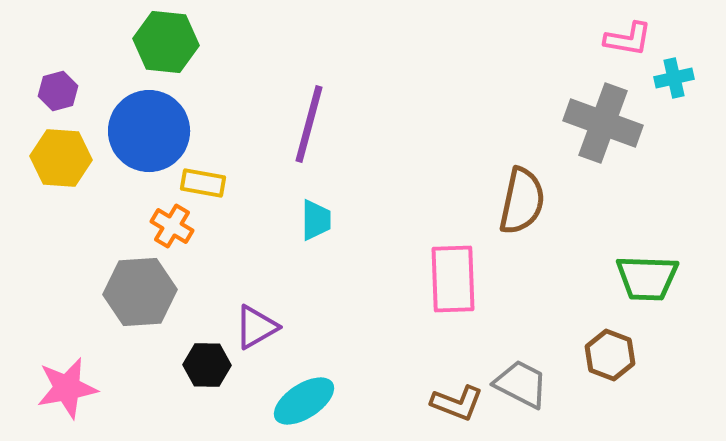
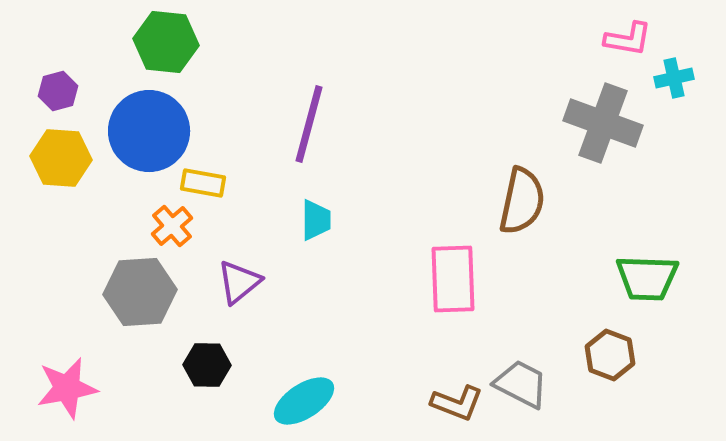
orange cross: rotated 18 degrees clockwise
purple triangle: moved 17 px left, 45 px up; rotated 9 degrees counterclockwise
